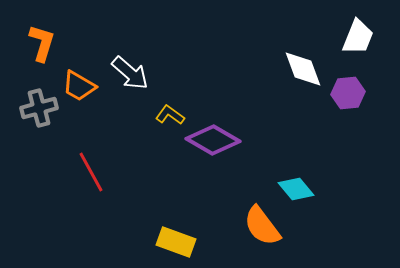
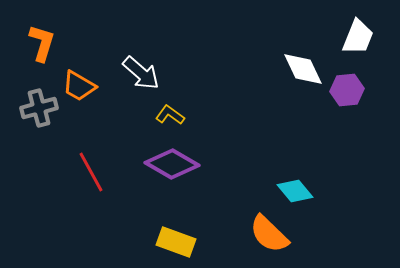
white diamond: rotated 6 degrees counterclockwise
white arrow: moved 11 px right
purple hexagon: moved 1 px left, 3 px up
purple diamond: moved 41 px left, 24 px down
cyan diamond: moved 1 px left, 2 px down
orange semicircle: moved 7 px right, 8 px down; rotated 9 degrees counterclockwise
